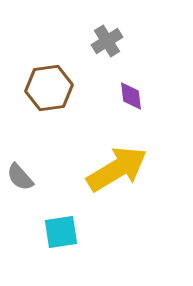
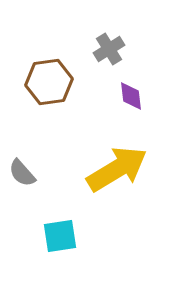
gray cross: moved 2 px right, 8 px down
brown hexagon: moved 6 px up
gray semicircle: moved 2 px right, 4 px up
cyan square: moved 1 px left, 4 px down
